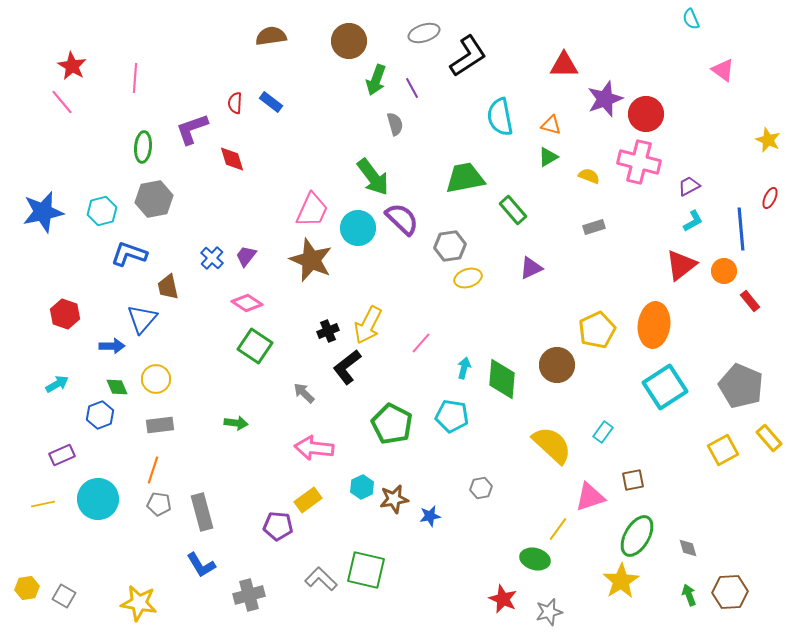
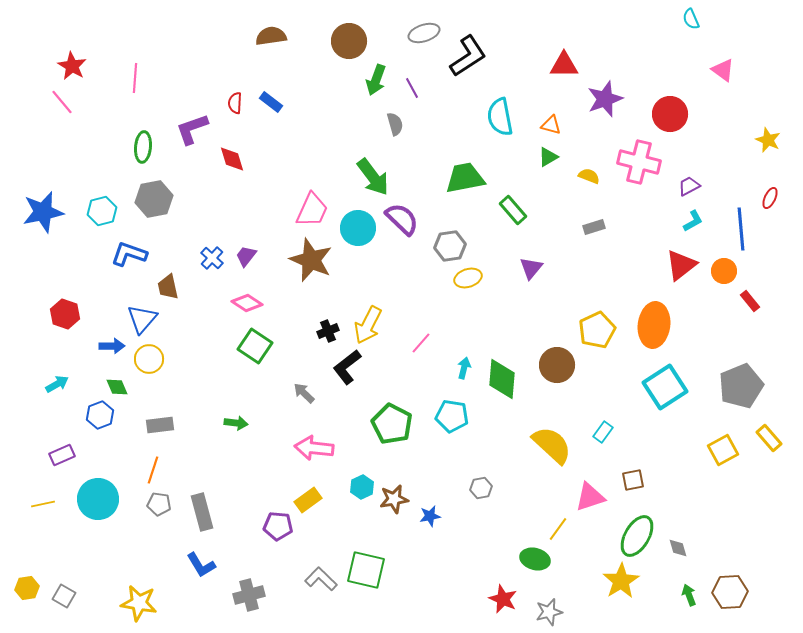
red circle at (646, 114): moved 24 px right
purple triangle at (531, 268): rotated 25 degrees counterclockwise
yellow circle at (156, 379): moved 7 px left, 20 px up
gray pentagon at (741, 386): rotated 27 degrees clockwise
gray diamond at (688, 548): moved 10 px left
